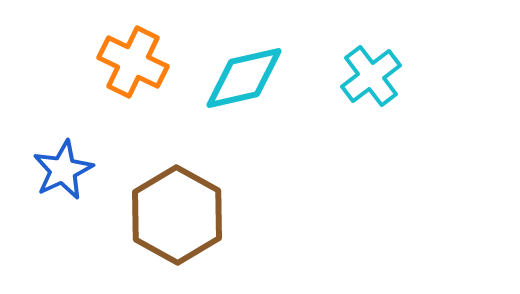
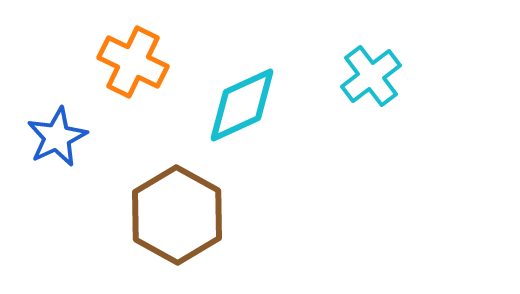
cyan diamond: moved 2 px left, 27 px down; rotated 12 degrees counterclockwise
blue star: moved 6 px left, 33 px up
